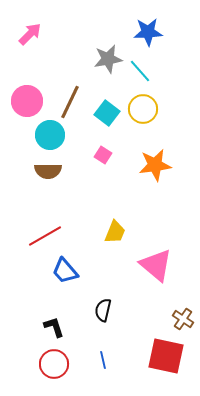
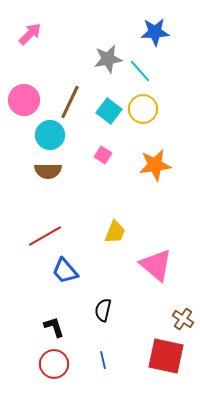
blue star: moved 7 px right
pink circle: moved 3 px left, 1 px up
cyan square: moved 2 px right, 2 px up
